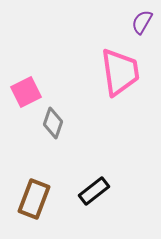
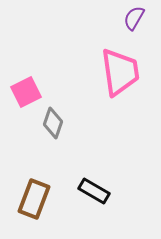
purple semicircle: moved 8 px left, 4 px up
black rectangle: rotated 68 degrees clockwise
